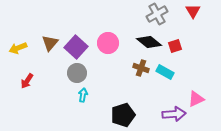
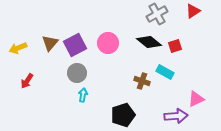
red triangle: rotated 28 degrees clockwise
purple square: moved 1 px left, 2 px up; rotated 20 degrees clockwise
brown cross: moved 1 px right, 13 px down
purple arrow: moved 2 px right, 2 px down
